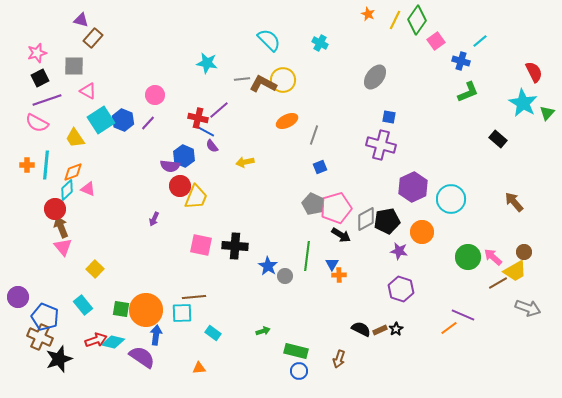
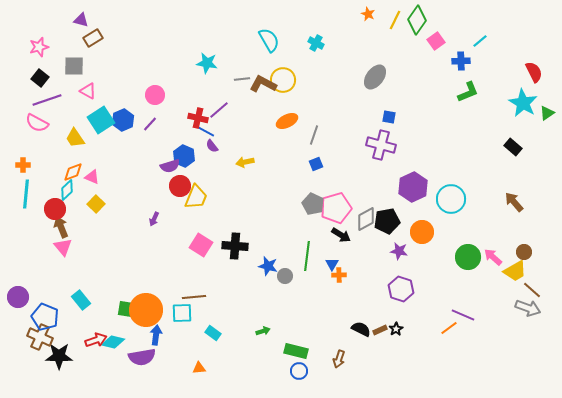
brown rectangle at (93, 38): rotated 18 degrees clockwise
cyan semicircle at (269, 40): rotated 15 degrees clockwise
cyan cross at (320, 43): moved 4 px left
pink star at (37, 53): moved 2 px right, 6 px up
blue cross at (461, 61): rotated 18 degrees counterclockwise
black square at (40, 78): rotated 24 degrees counterclockwise
green triangle at (547, 113): rotated 14 degrees clockwise
blue hexagon at (123, 120): rotated 15 degrees clockwise
purple line at (148, 123): moved 2 px right, 1 px down
black rectangle at (498, 139): moved 15 px right, 8 px down
orange cross at (27, 165): moved 4 px left
cyan line at (46, 165): moved 20 px left, 29 px down
purple semicircle at (170, 166): rotated 24 degrees counterclockwise
blue square at (320, 167): moved 4 px left, 3 px up
pink triangle at (88, 189): moved 4 px right, 12 px up
pink square at (201, 245): rotated 20 degrees clockwise
blue star at (268, 266): rotated 18 degrees counterclockwise
yellow square at (95, 269): moved 1 px right, 65 px up
brown line at (498, 283): moved 34 px right, 7 px down; rotated 72 degrees clockwise
cyan rectangle at (83, 305): moved 2 px left, 5 px up
green square at (121, 309): moved 5 px right
purple semicircle at (142, 357): rotated 136 degrees clockwise
black star at (59, 359): moved 3 px up; rotated 20 degrees clockwise
